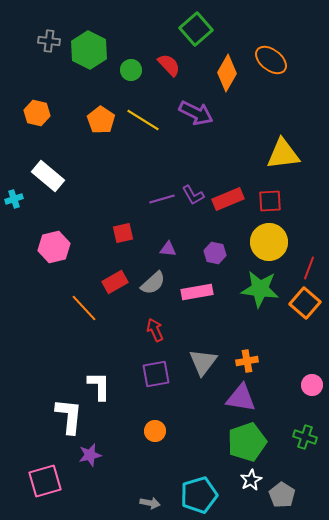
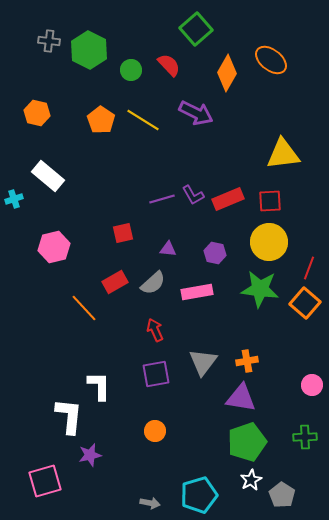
green cross at (305, 437): rotated 20 degrees counterclockwise
